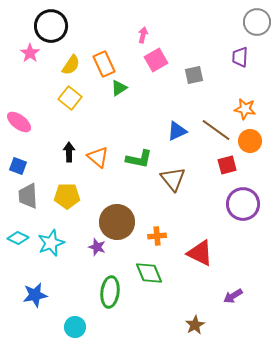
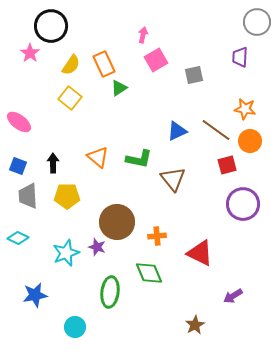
black arrow: moved 16 px left, 11 px down
cyan star: moved 15 px right, 10 px down
